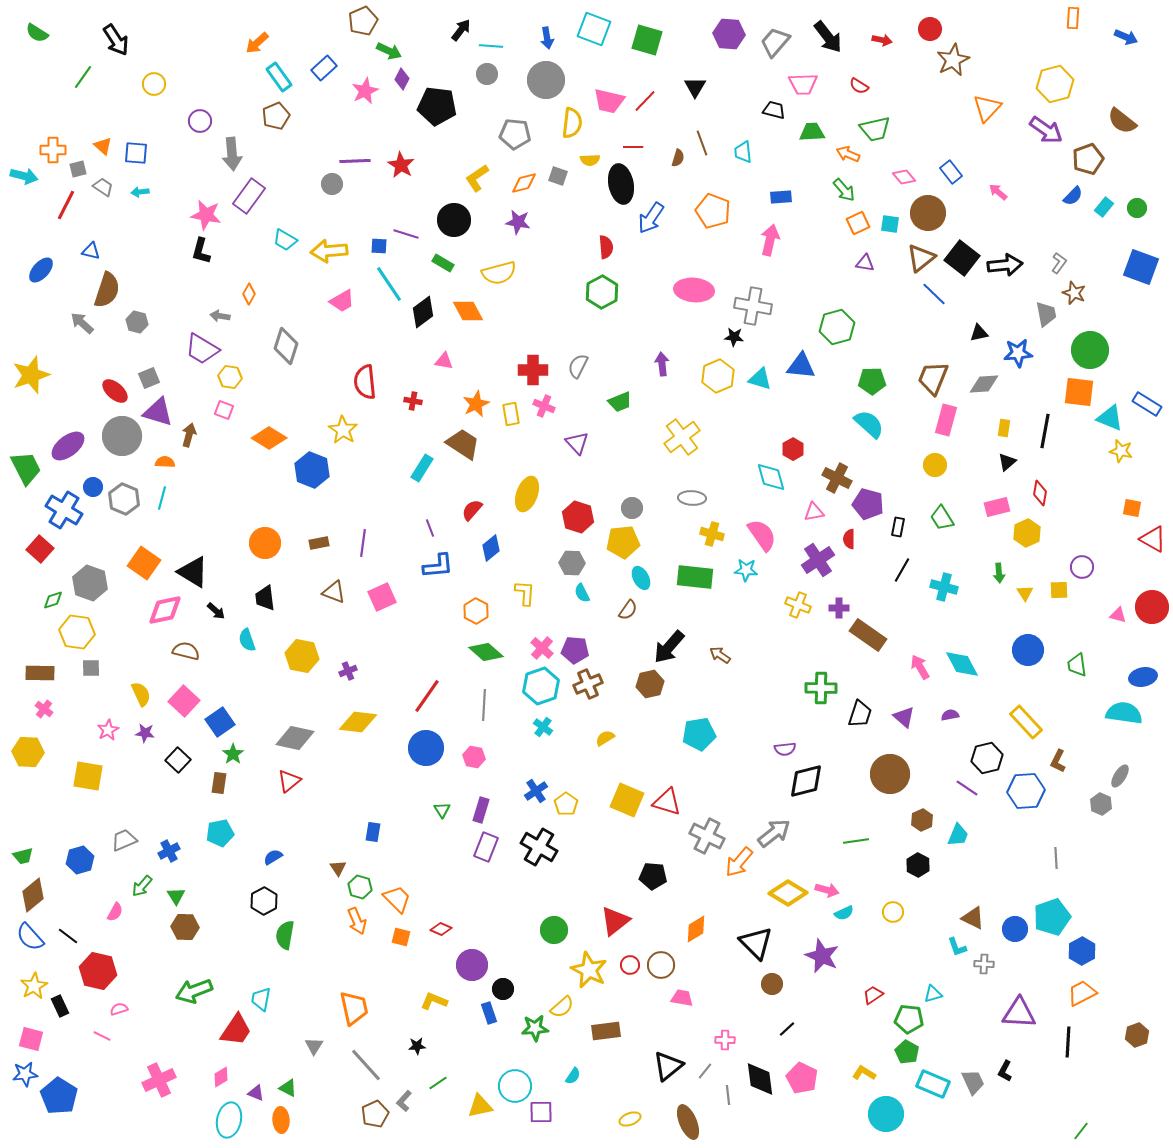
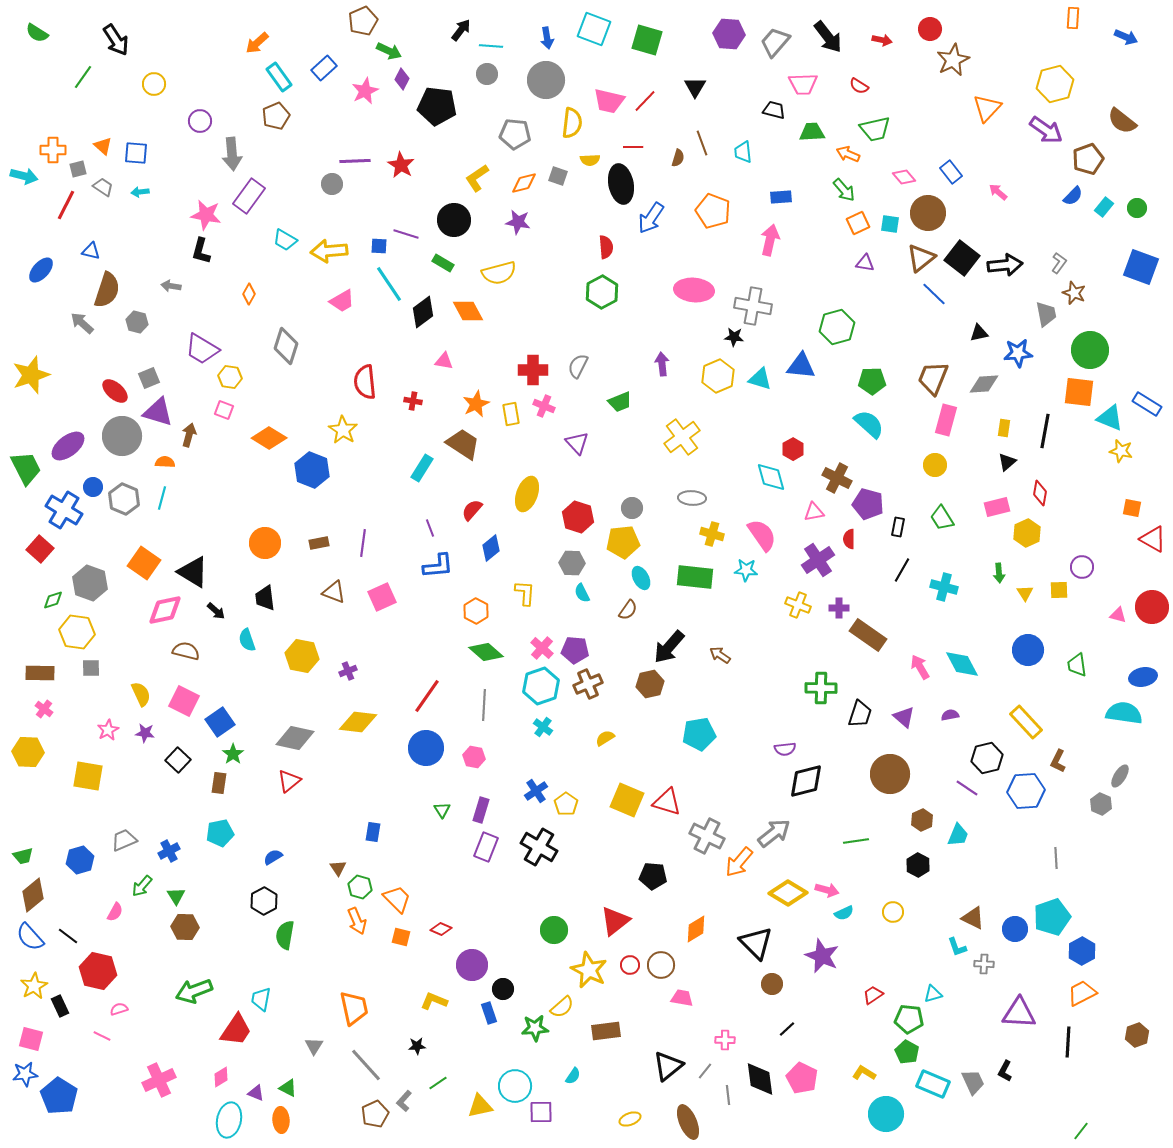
gray arrow at (220, 316): moved 49 px left, 30 px up
pink square at (184, 701): rotated 16 degrees counterclockwise
